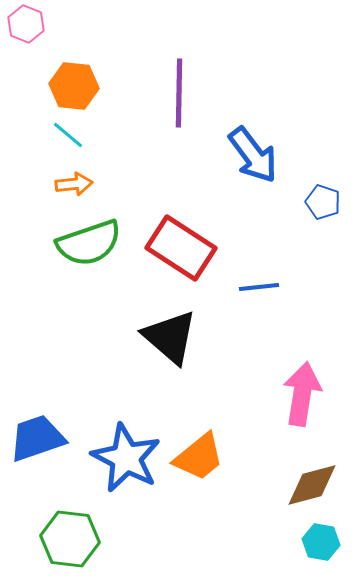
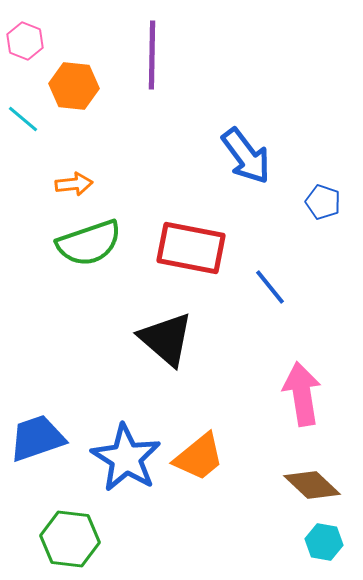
pink hexagon: moved 1 px left, 17 px down
purple line: moved 27 px left, 38 px up
cyan line: moved 45 px left, 16 px up
blue arrow: moved 7 px left, 1 px down
red rectangle: moved 10 px right; rotated 22 degrees counterclockwise
blue line: moved 11 px right; rotated 57 degrees clockwise
black triangle: moved 4 px left, 2 px down
pink arrow: rotated 18 degrees counterclockwise
blue star: rotated 4 degrees clockwise
brown diamond: rotated 58 degrees clockwise
cyan hexagon: moved 3 px right
